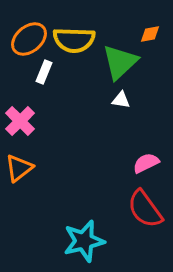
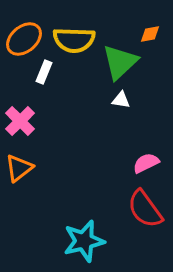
orange ellipse: moved 5 px left
